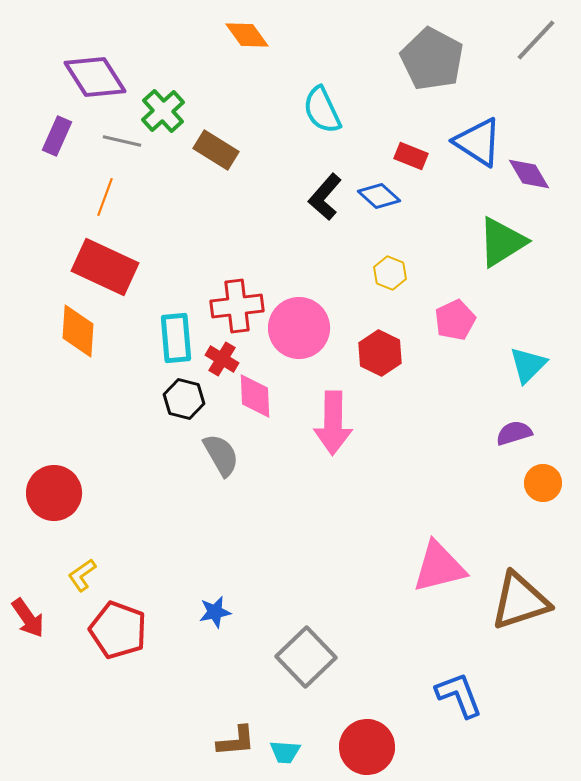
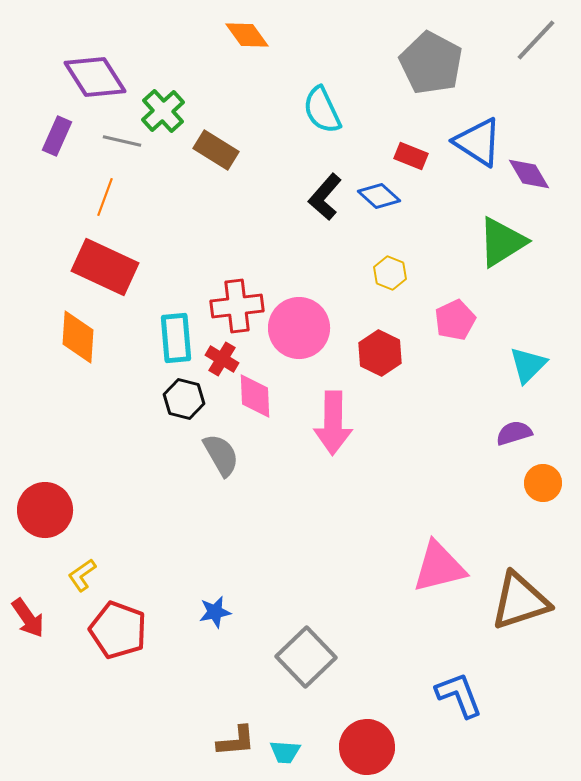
gray pentagon at (432, 59): moved 1 px left, 4 px down
orange diamond at (78, 331): moved 6 px down
red circle at (54, 493): moved 9 px left, 17 px down
